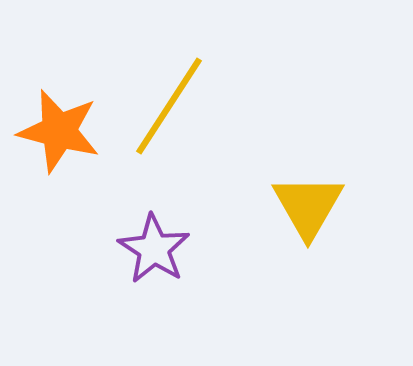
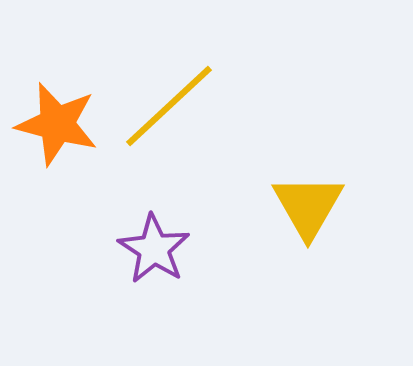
yellow line: rotated 14 degrees clockwise
orange star: moved 2 px left, 7 px up
